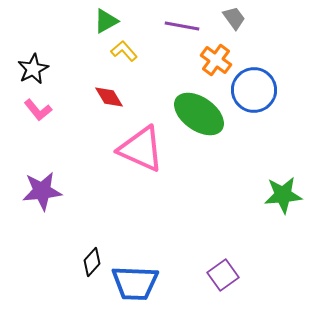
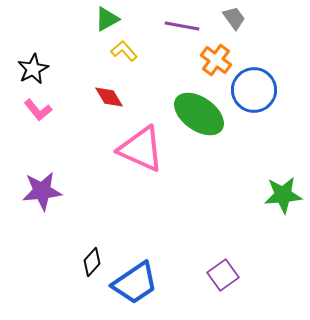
green triangle: moved 1 px right, 2 px up
blue trapezoid: rotated 36 degrees counterclockwise
